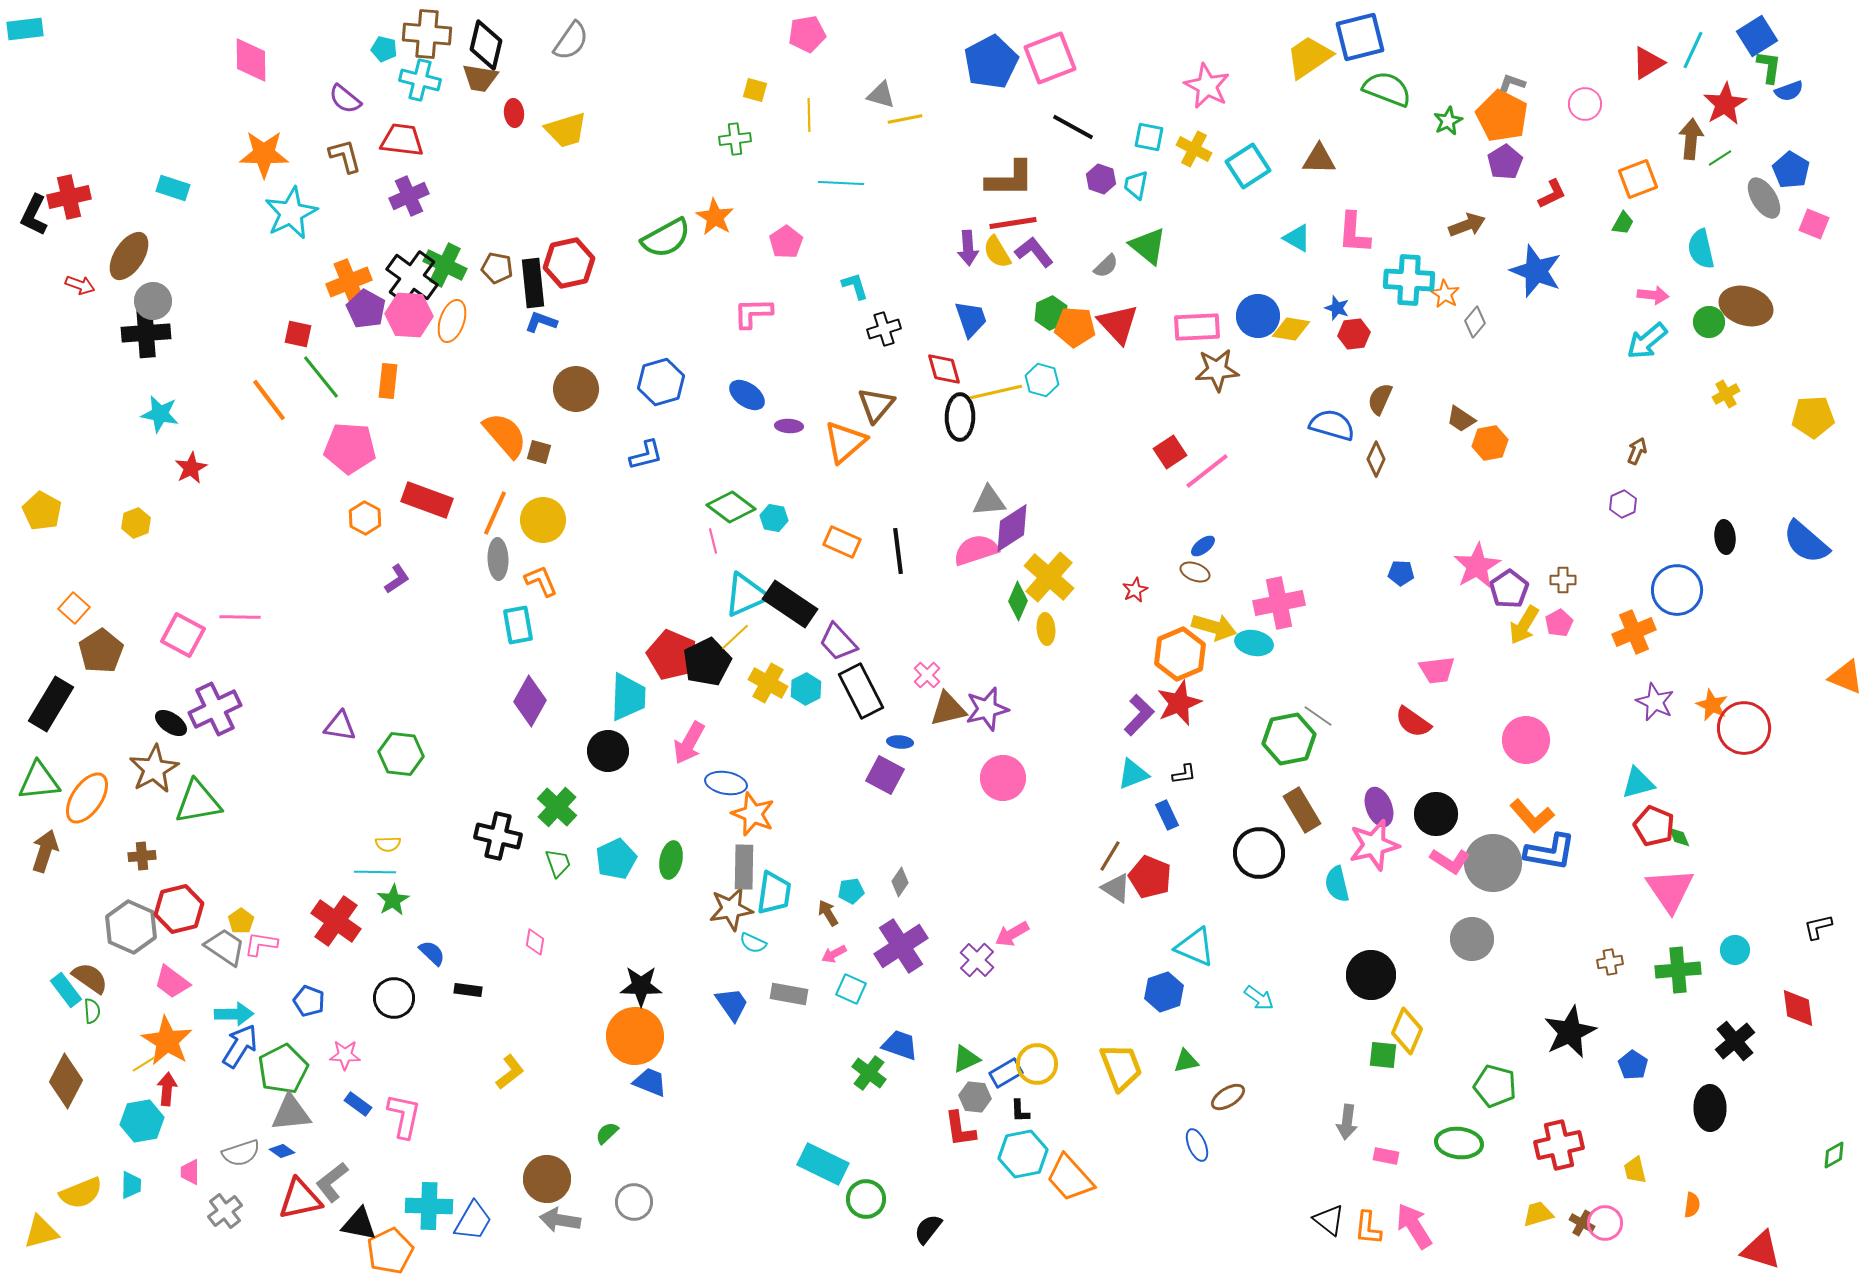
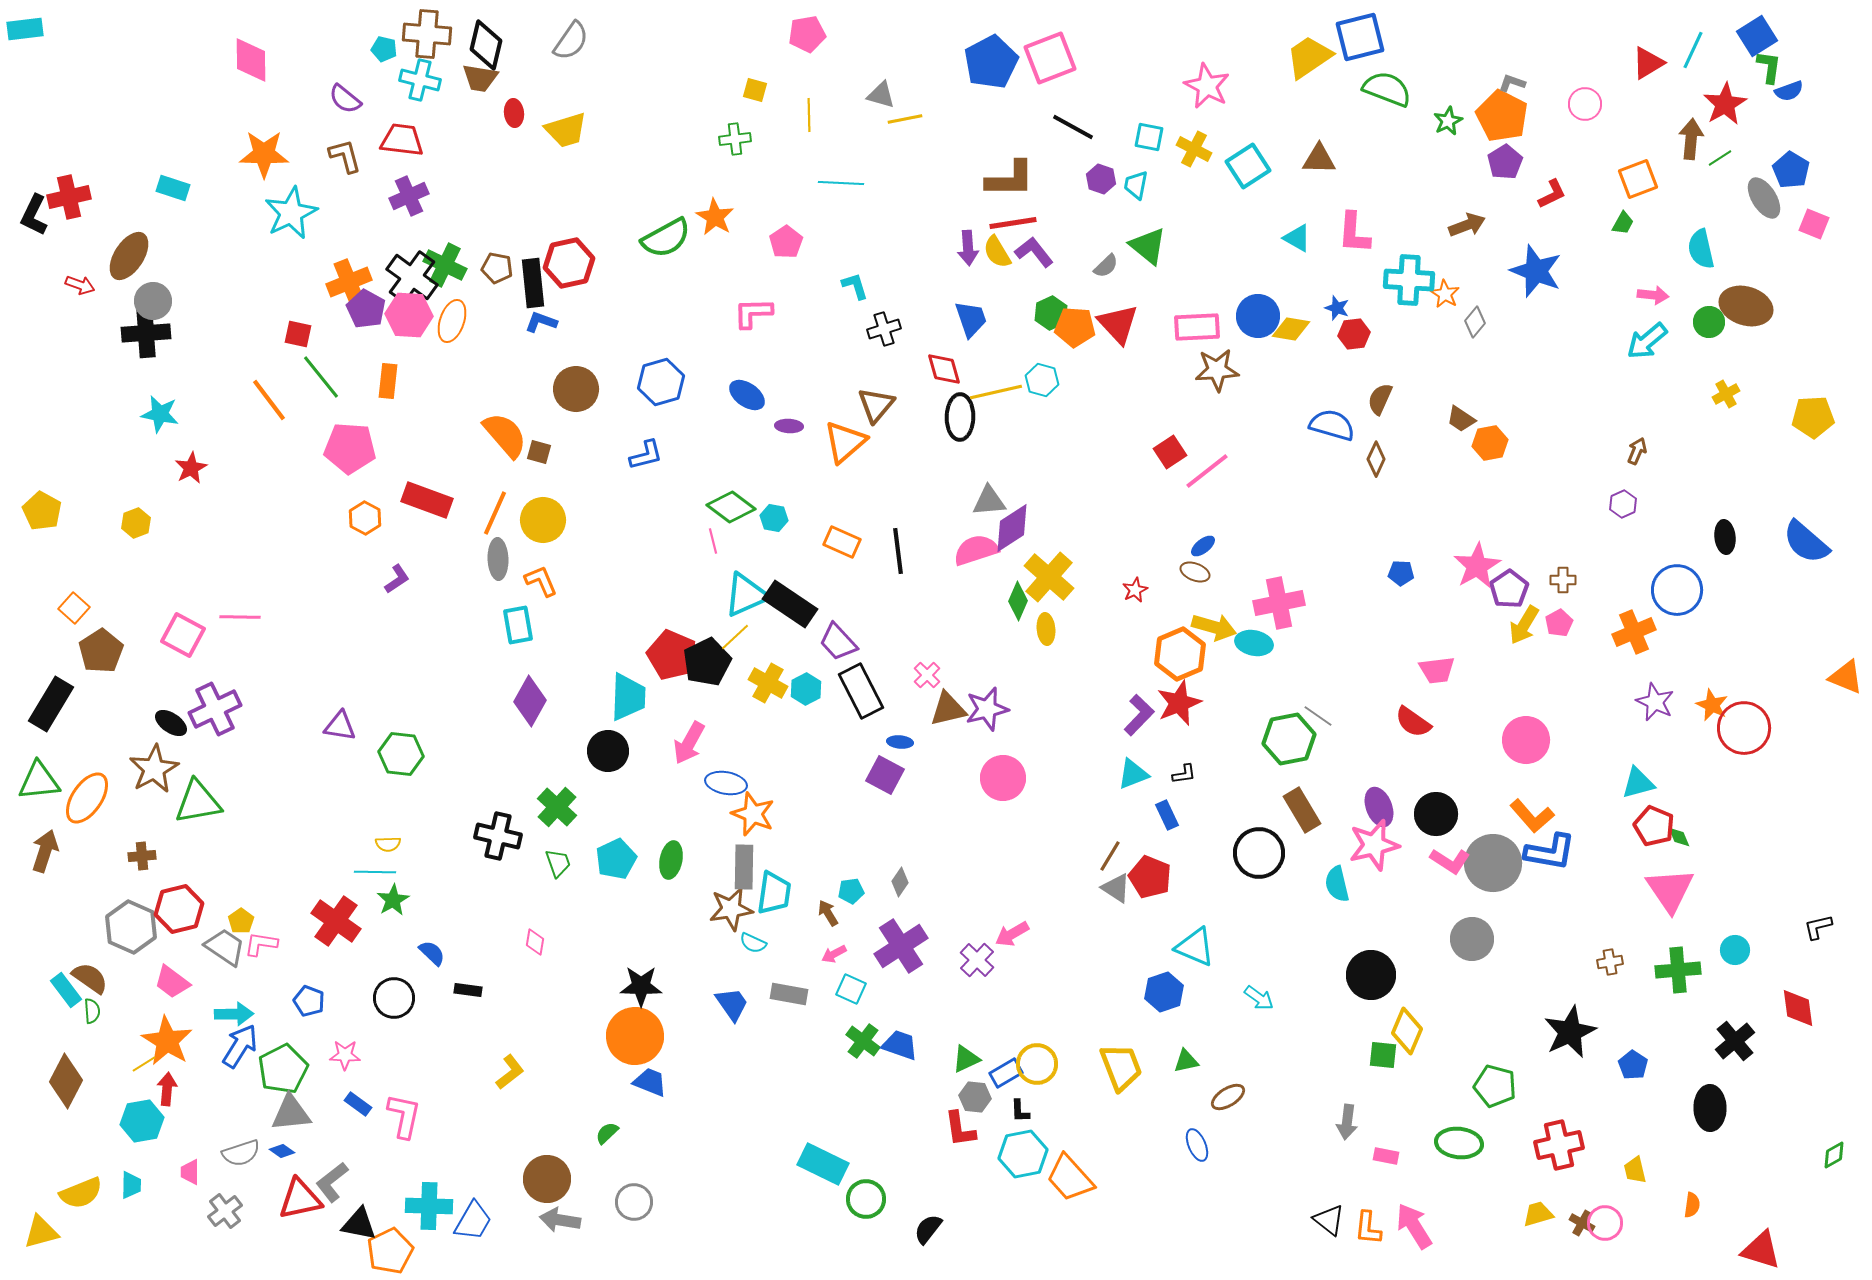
green cross at (869, 1073): moved 6 px left, 32 px up
